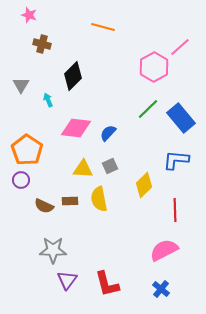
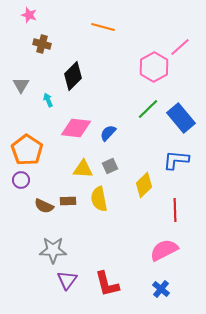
brown rectangle: moved 2 px left
